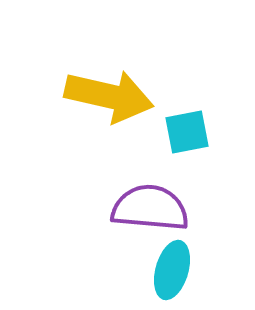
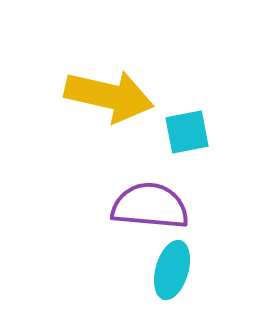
purple semicircle: moved 2 px up
